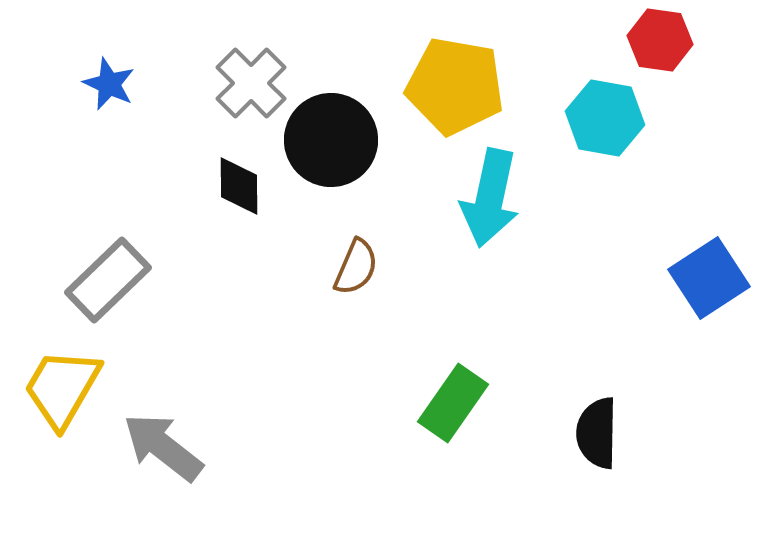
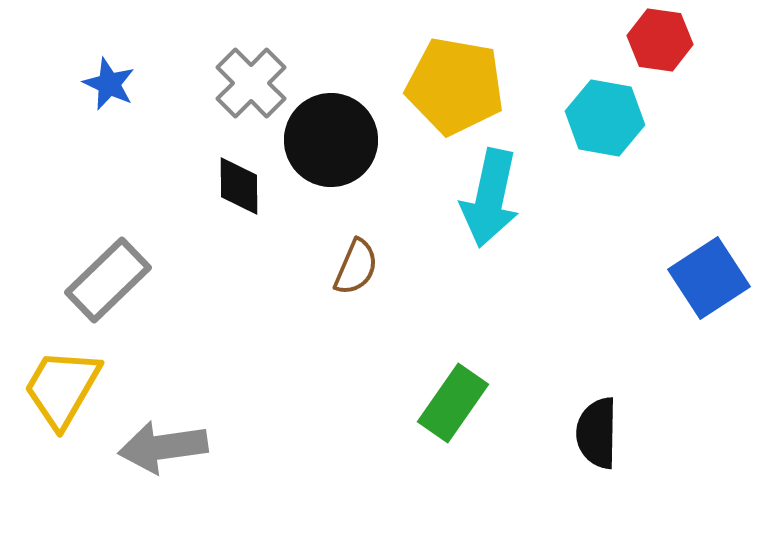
gray arrow: rotated 46 degrees counterclockwise
